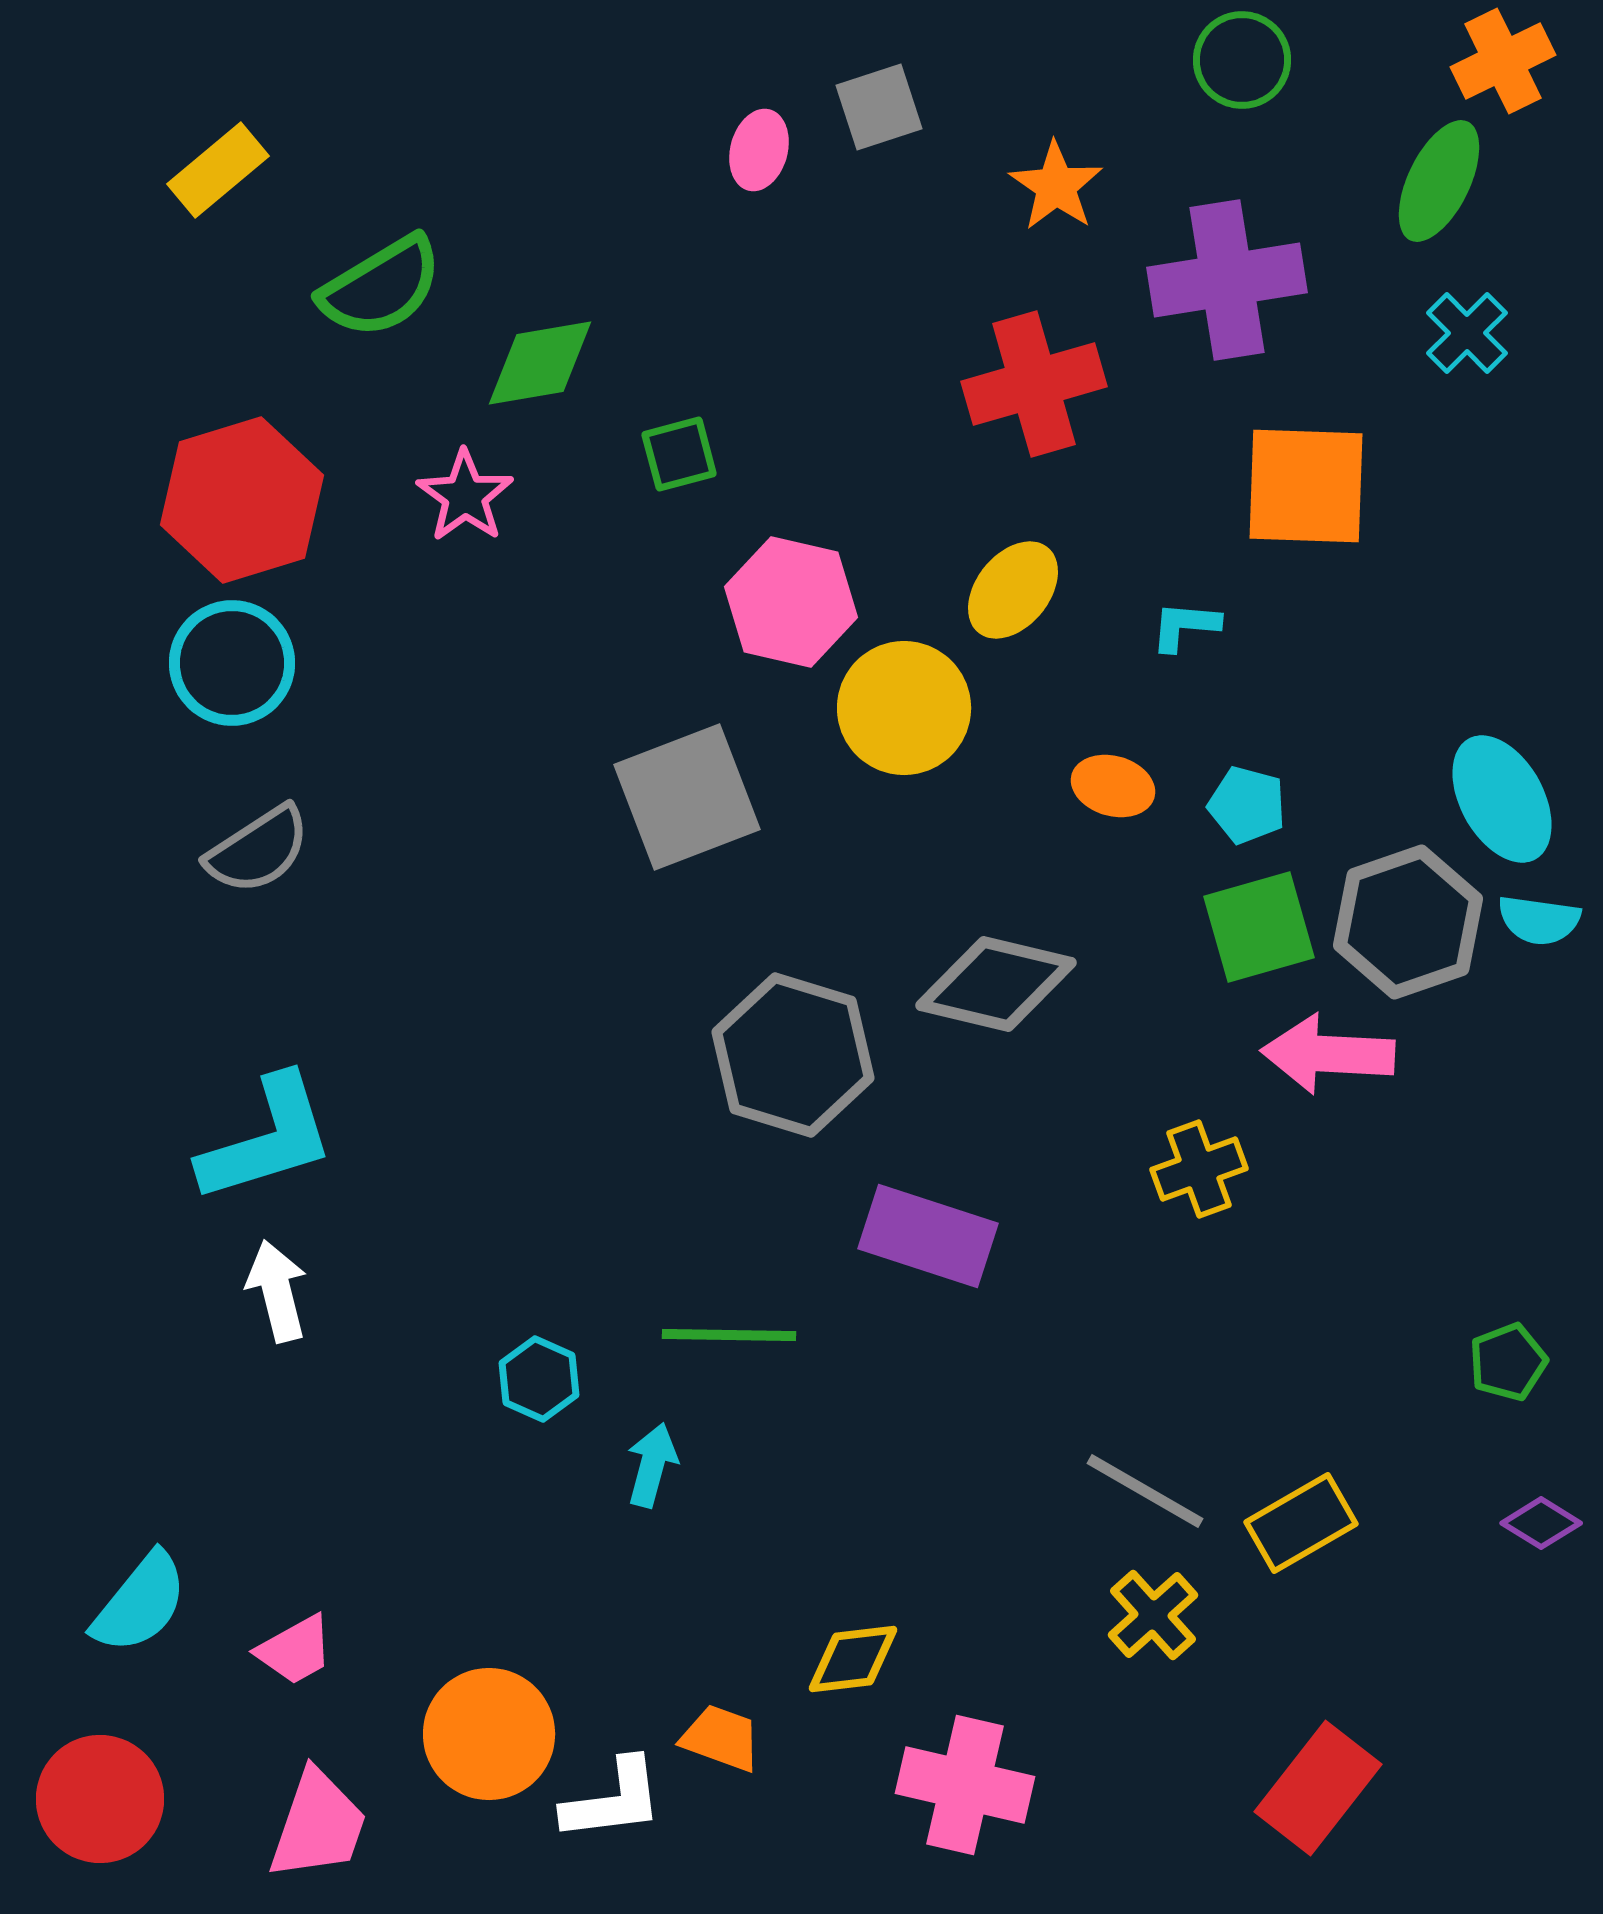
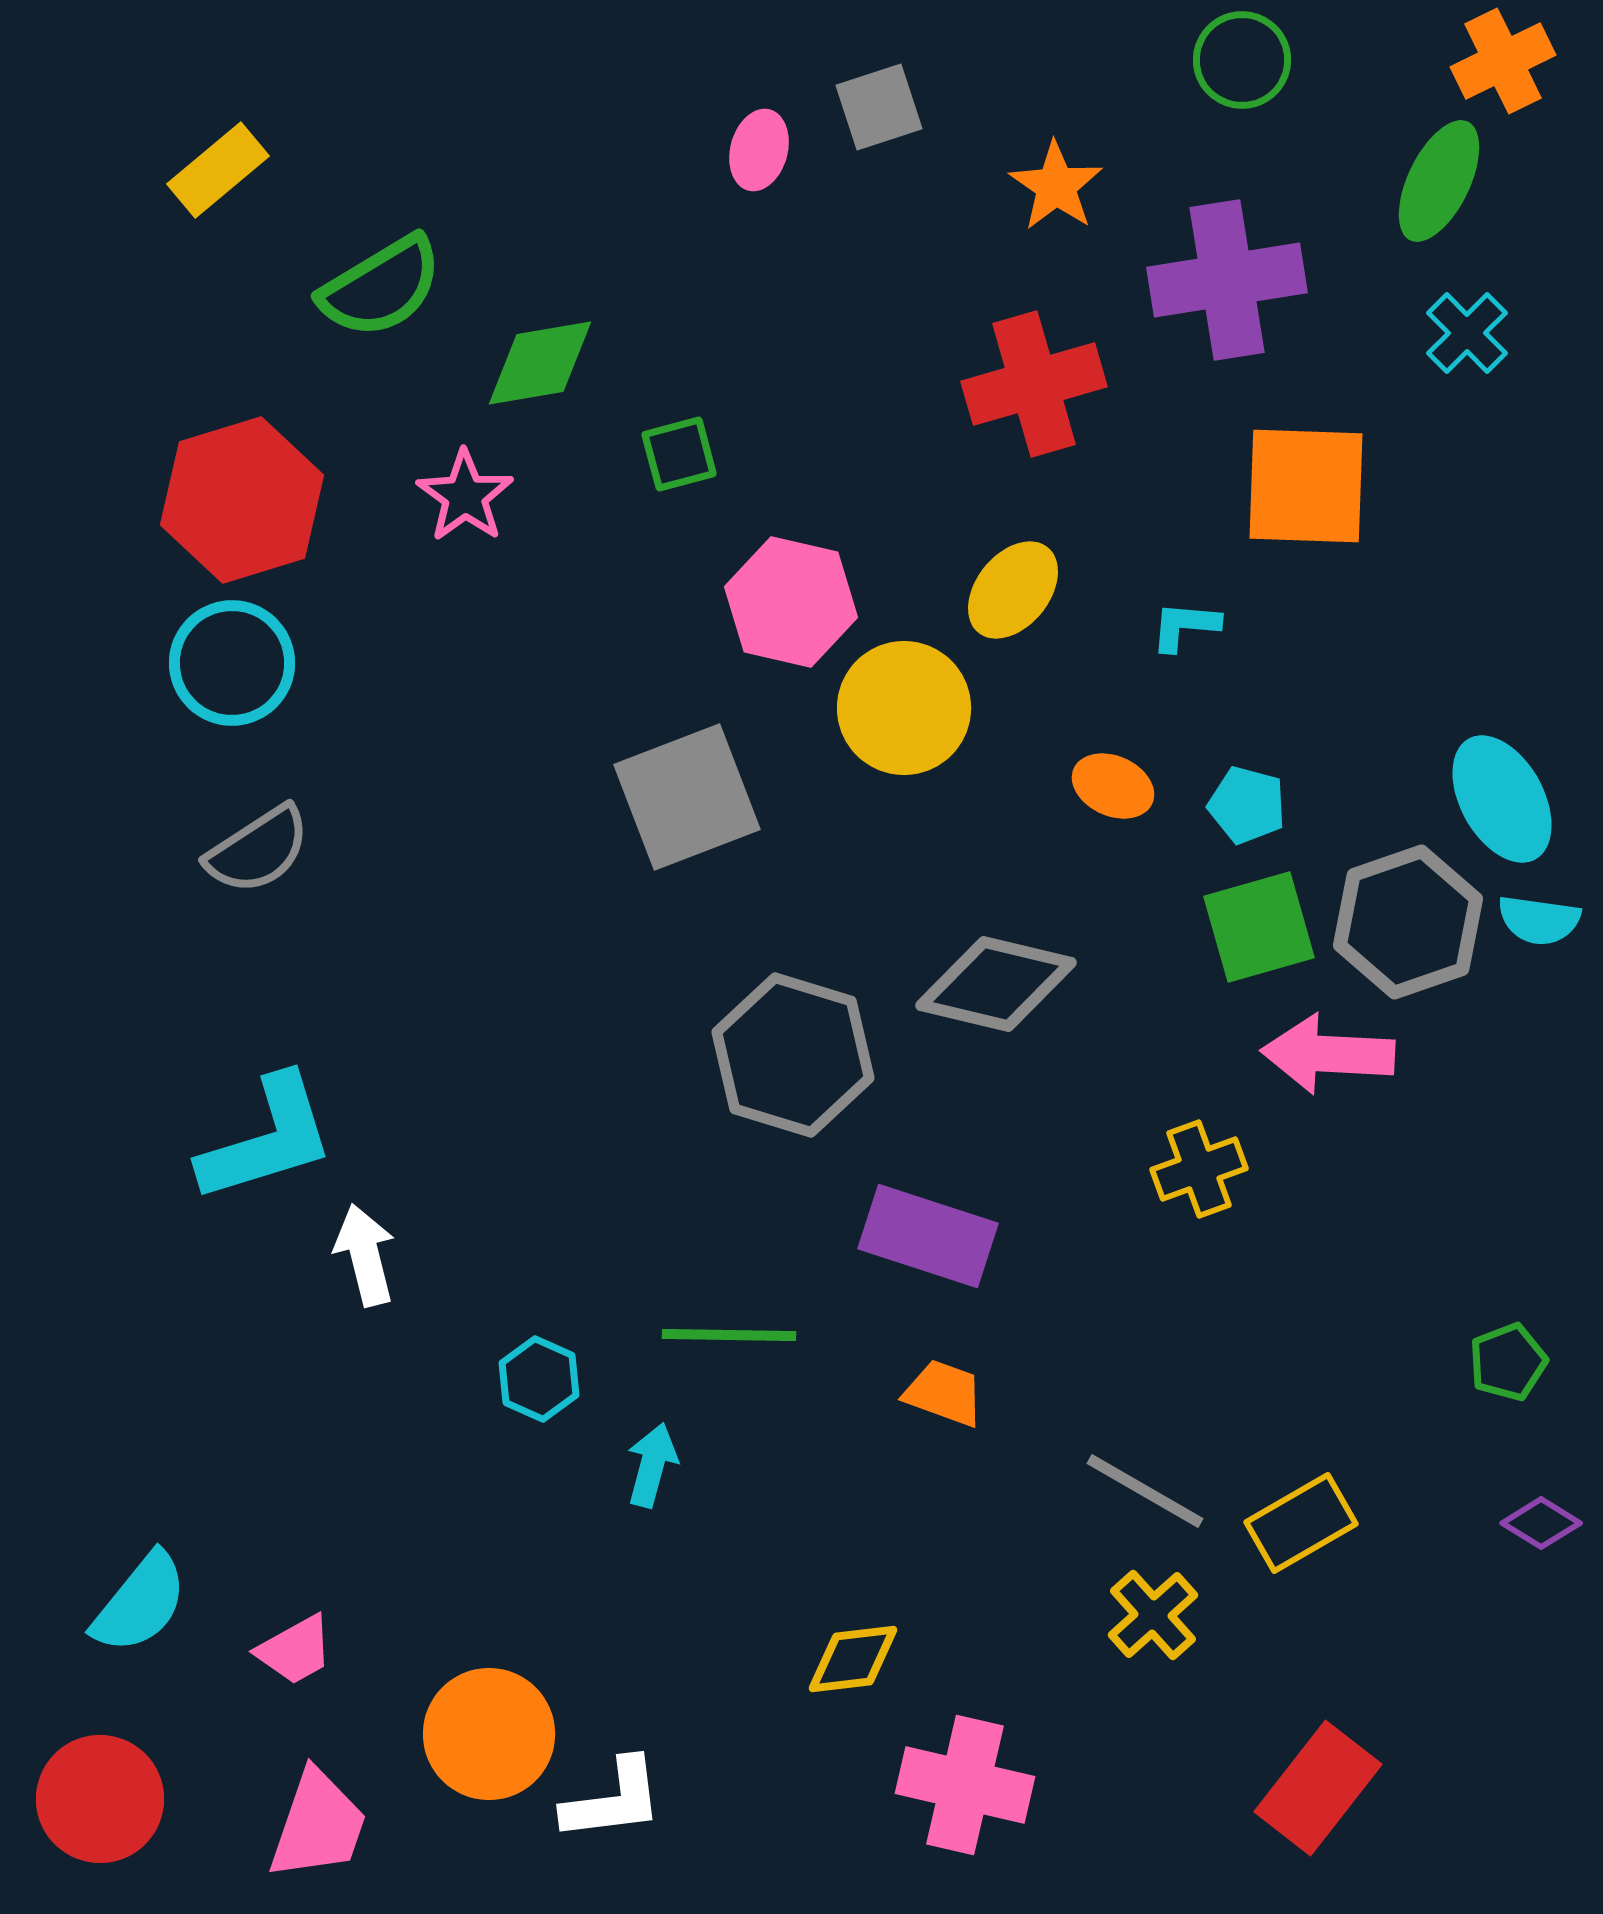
orange ellipse at (1113, 786): rotated 8 degrees clockwise
white arrow at (277, 1291): moved 88 px right, 36 px up
orange trapezoid at (721, 1738): moved 223 px right, 345 px up
